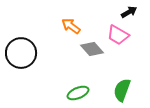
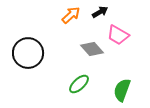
black arrow: moved 29 px left
orange arrow: moved 11 px up; rotated 102 degrees clockwise
black circle: moved 7 px right
green ellipse: moved 1 px right, 9 px up; rotated 20 degrees counterclockwise
